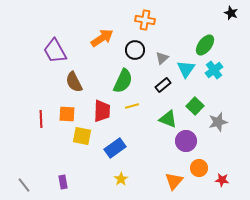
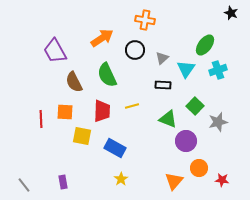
cyan cross: moved 4 px right; rotated 18 degrees clockwise
green semicircle: moved 16 px left, 6 px up; rotated 130 degrees clockwise
black rectangle: rotated 42 degrees clockwise
orange square: moved 2 px left, 2 px up
blue rectangle: rotated 65 degrees clockwise
